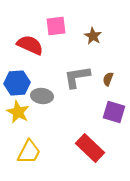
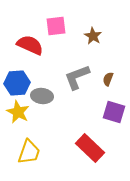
gray L-shape: rotated 12 degrees counterclockwise
yellow trapezoid: rotated 8 degrees counterclockwise
